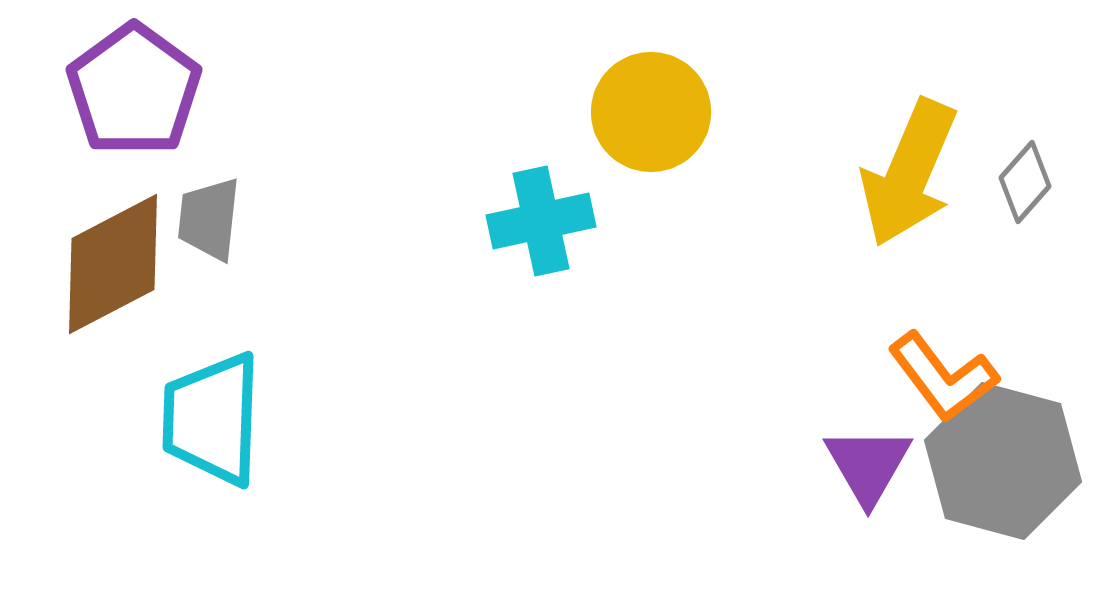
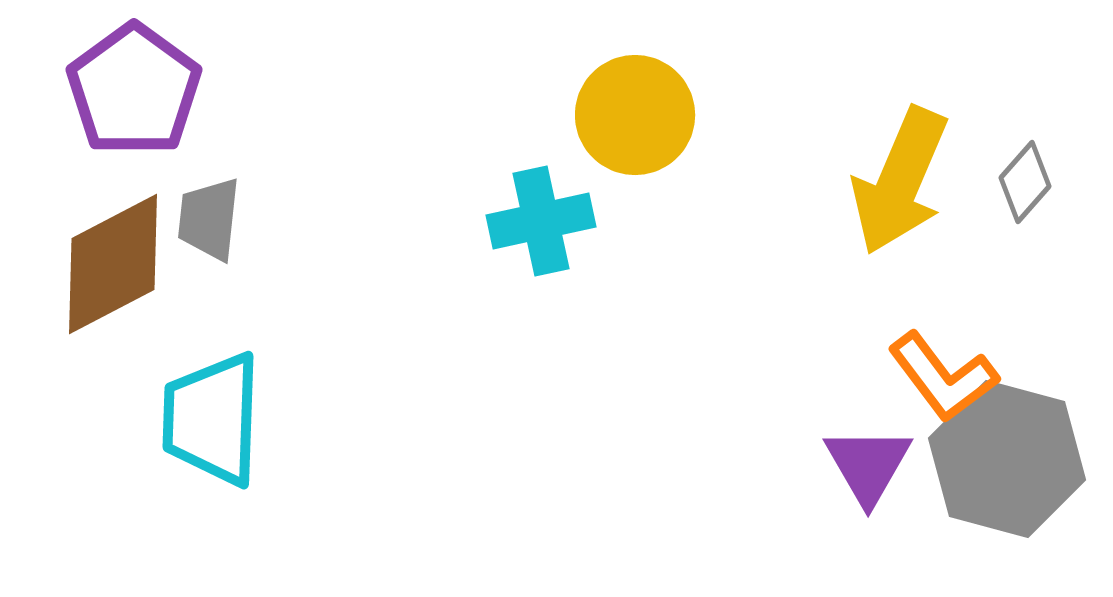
yellow circle: moved 16 px left, 3 px down
yellow arrow: moved 9 px left, 8 px down
gray hexagon: moved 4 px right, 2 px up
